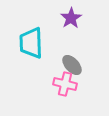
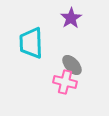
pink cross: moved 2 px up
